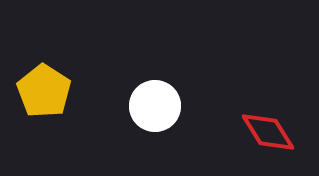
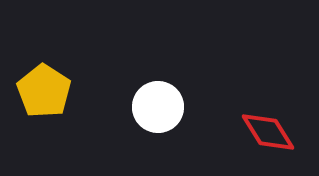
white circle: moved 3 px right, 1 px down
